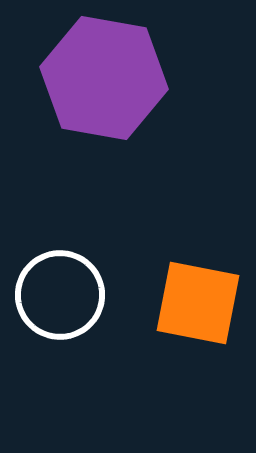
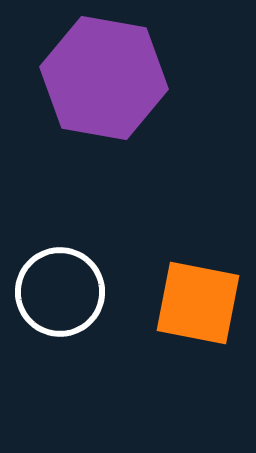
white circle: moved 3 px up
